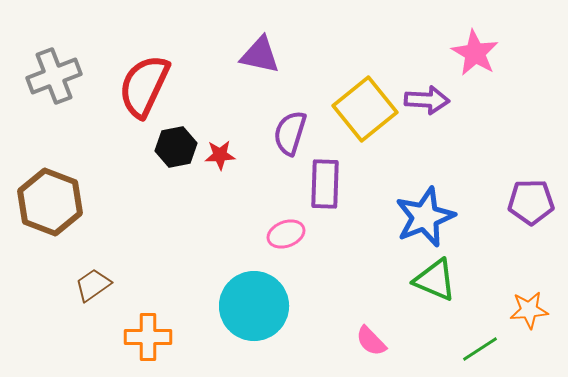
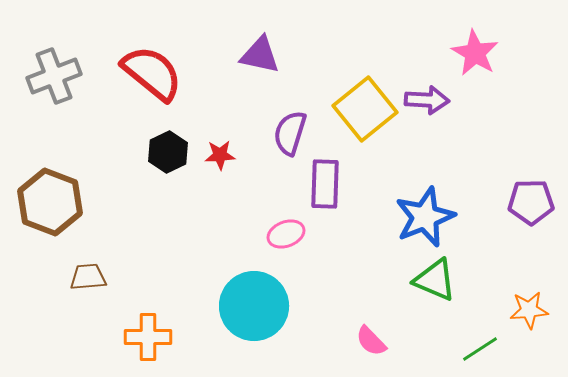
red semicircle: moved 8 px right, 13 px up; rotated 104 degrees clockwise
black hexagon: moved 8 px left, 5 px down; rotated 15 degrees counterclockwise
brown trapezoid: moved 5 px left, 8 px up; rotated 30 degrees clockwise
